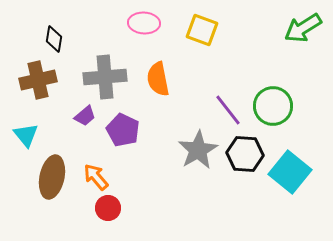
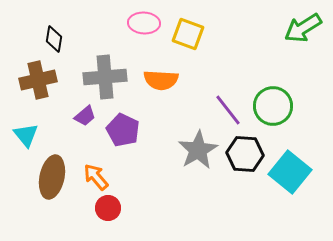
yellow square: moved 14 px left, 4 px down
orange semicircle: moved 3 px right, 1 px down; rotated 76 degrees counterclockwise
